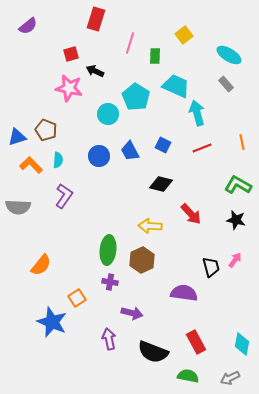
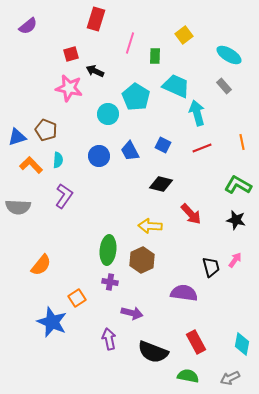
gray rectangle at (226, 84): moved 2 px left, 2 px down
